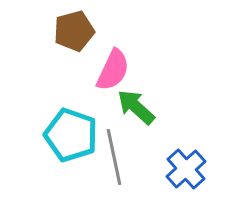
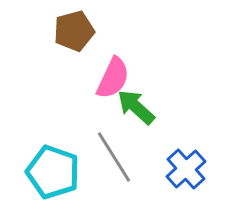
pink semicircle: moved 8 px down
cyan pentagon: moved 18 px left, 37 px down
gray line: rotated 20 degrees counterclockwise
